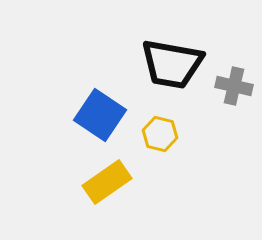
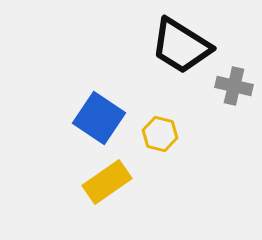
black trapezoid: moved 9 px right, 18 px up; rotated 22 degrees clockwise
blue square: moved 1 px left, 3 px down
